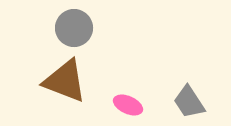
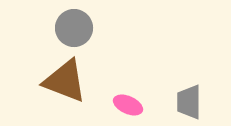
gray trapezoid: rotated 33 degrees clockwise
